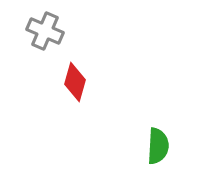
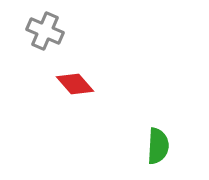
red diamond: moved 2 px down; rotated 57 degrees counterclockwise
